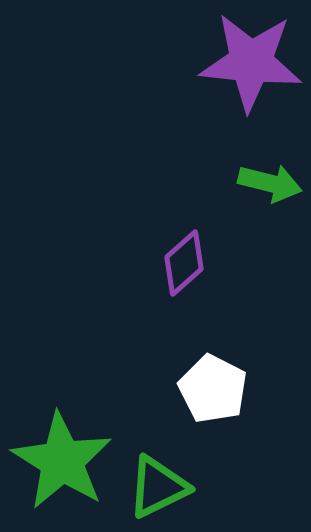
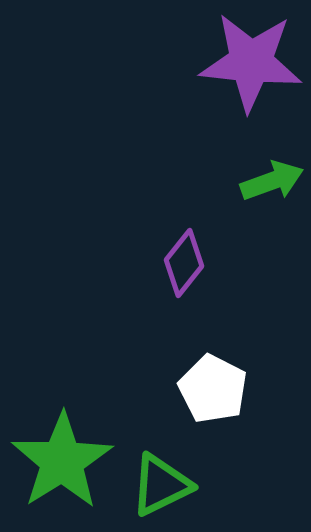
green arrow: moved 2 px right, 2 px up; rotated 34 degrees counterclockwise
purple diamond: rotated 10 degrees counterclockwise
green star: rotated 8 degrees clockwise
green triangle: moved 3 px right, 2 px up
